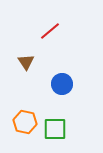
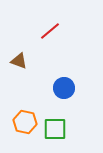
brown triangle: moved 7 px left, 1 px up; rotated 36 degrees counterclockwise
blue circle: moved 2 px right, 4 px down
